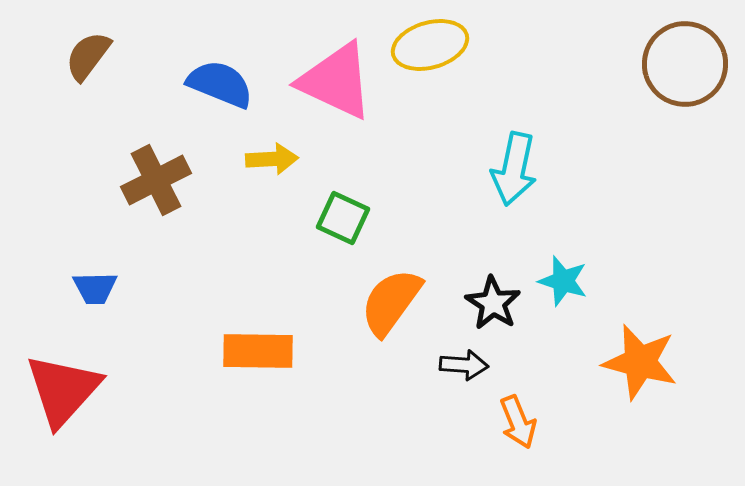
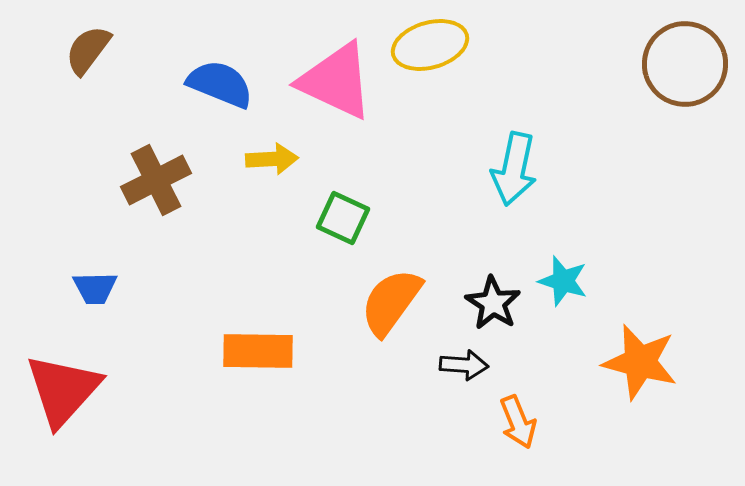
brown semicircle: moved 6 px up
